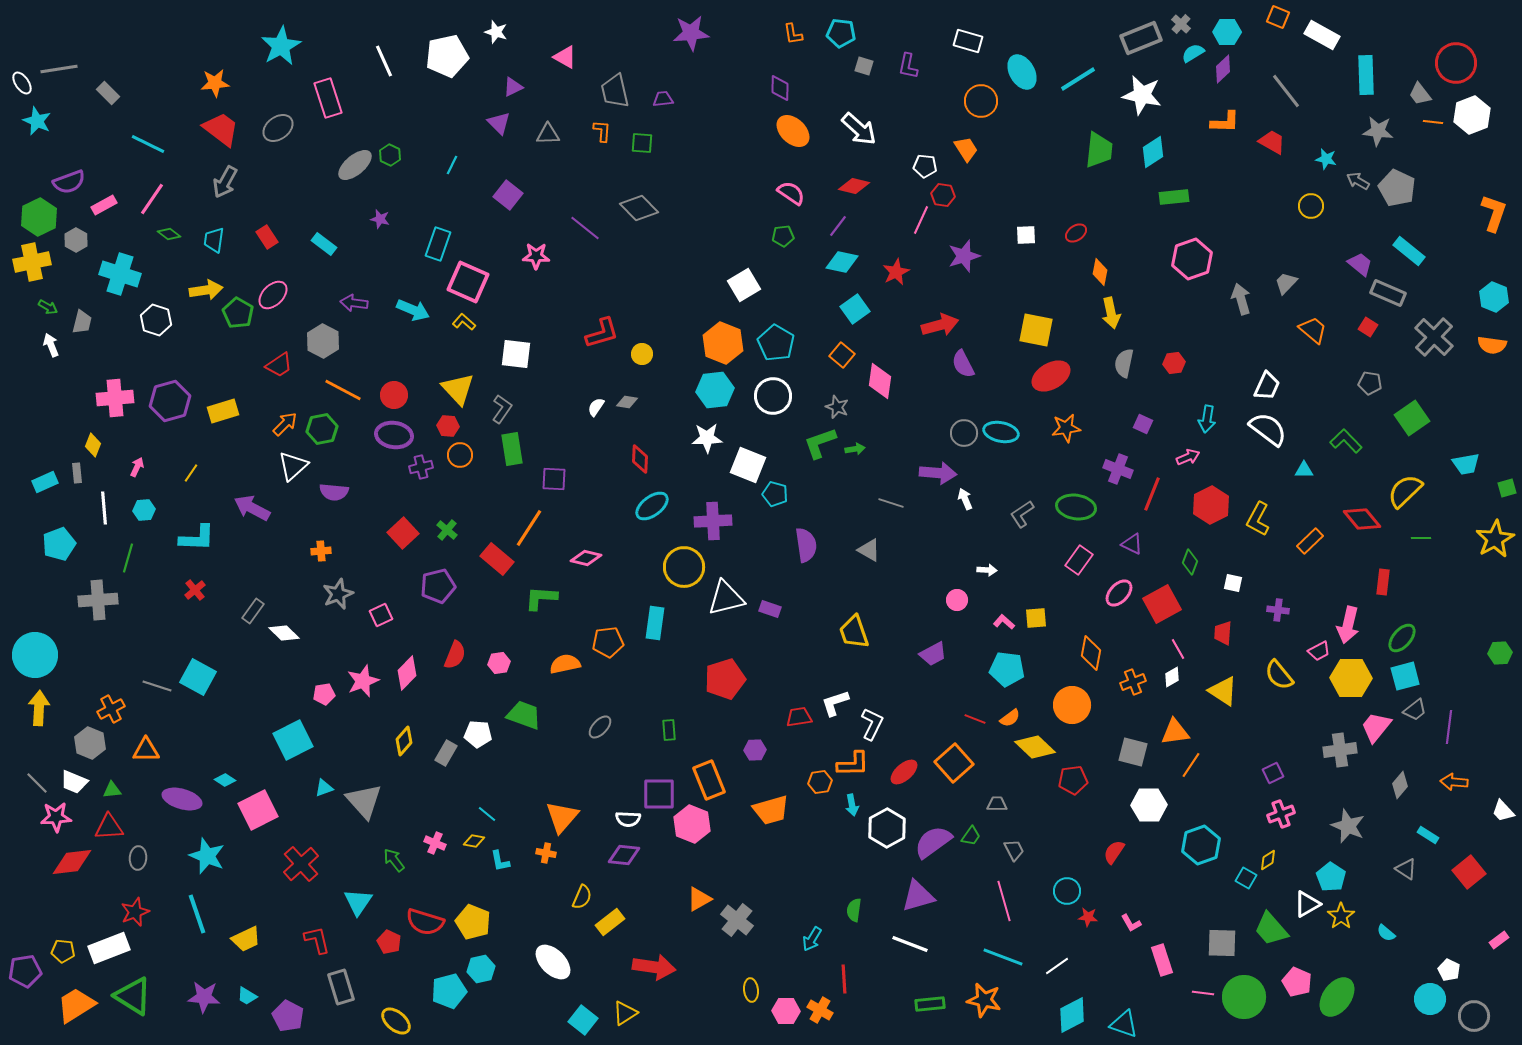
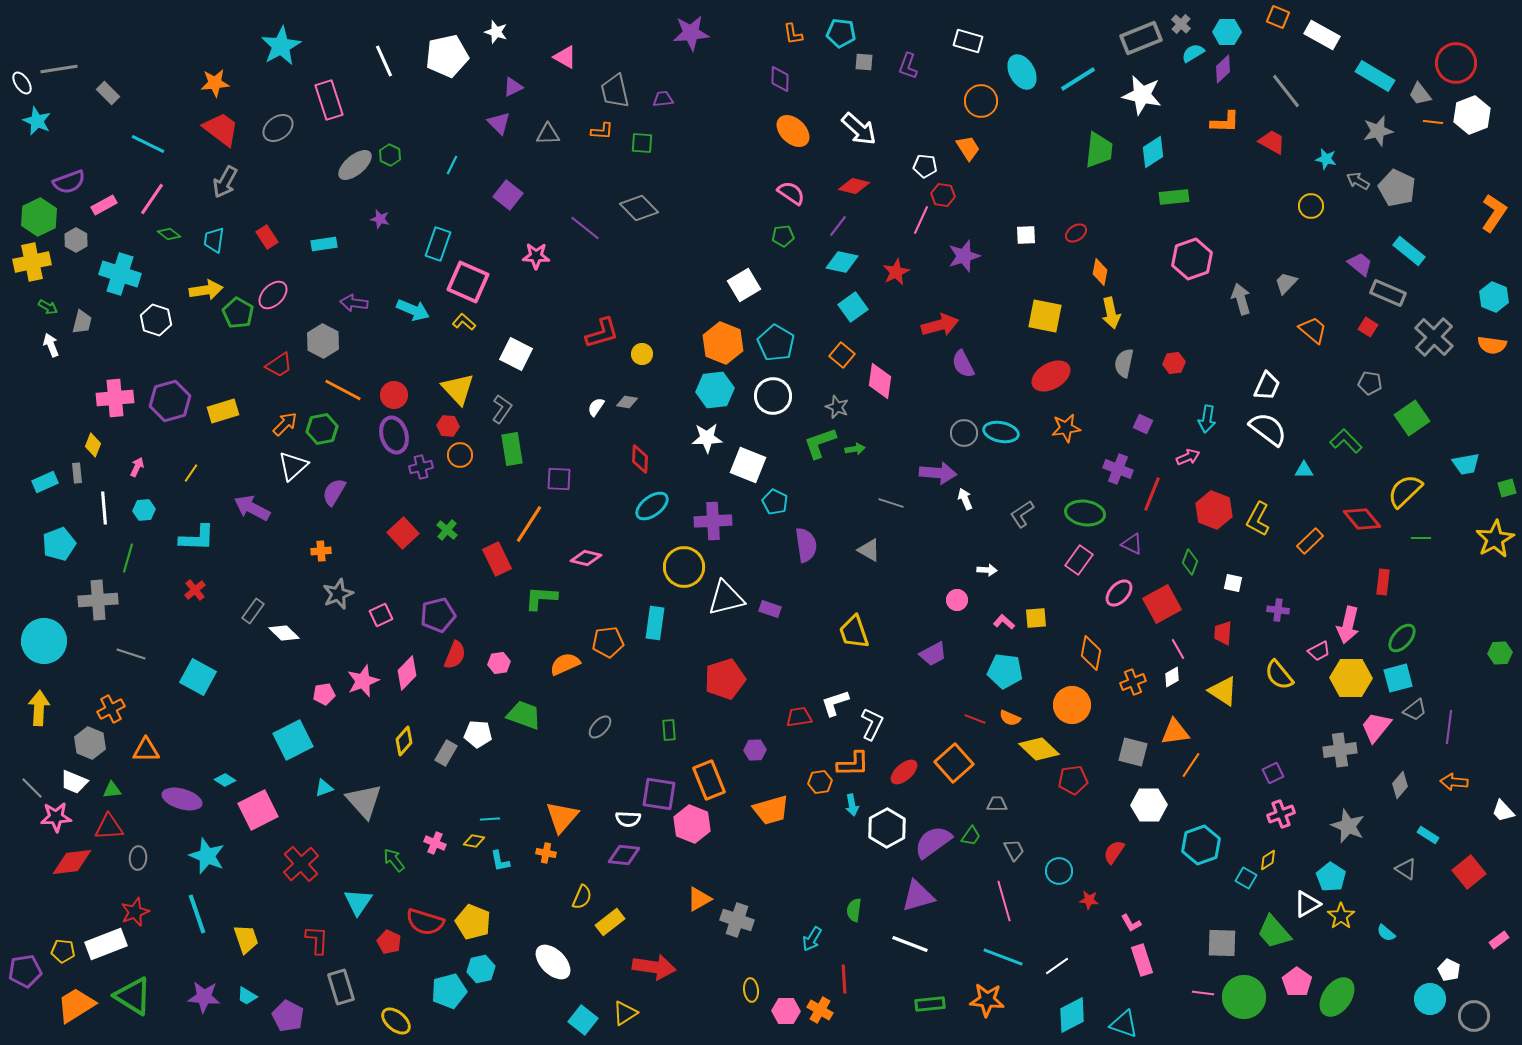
gray square at (864, 66): moved 4 px up; rotated 12 degrees counterclockwise
purple L-shape at (908, 66): rotated 8 degrees clockwise
cyan rectangle at (1366, 75): moved 9 px right, 1 px down; rotated 57 degrees counterclockwise
purple diamond at (780, 88): moved 9 px up
pink rectangle at (328, 98): moved 1 px right, 2 px down
orange L-shape at (602, 131): rotated 90 degrees clockwise
gray star at (1378, 131): rotated 20 degrees counterclockwise
orange trapezoid at (966, 149): moved 2 px right, 1 px up
orange L-shape at (1494, 213): rotated 15 degrees clockwise
cyan rectangle at (324, 244): rotated 45 degrees counterclockwise
cyan square at (855, 309): moved 2 px left, 2 px up
yellow square at (1036, 330): moved 9 px right, 14 px up
white square at (516, 354): rotated 20 degrees clockwise
purple ellipse at (394, 435): rotated 66 degrees clockwise
purple square at (554, 479): moved 5 px right
purple semicircle at (334, 492): rotated 116 degrees clockwise
cyan pentagon at (775, 494): moved 8 px down; rotated 10 degrees clockwise
red hexagon at (1211, 505): moved 3 px right, 5 px down; rotated 12 degrees counterclockwise
green ellipse at (1076, 507): moved 9 px right, 6 px down
orange line at (529, 528): moved 4 px up
red rectangle at (497, 559): rotated 24 degrees clockwise
purple pentagon at (438, 586): moved 29 px down
cyan circle at (35, 655): moved 9 px right, 14 px up
orange semicircle at (565, 664): rotated 12 degrees counterclockwise
cyan pentagon at (1007, 669): moved 2 px left, 2 px down
cyan square at (1405, 676): moved 7 px left, 2 px down
gray line at (157, 686): moved 26 px left, 32 px up
orange semicircle at (1010, 718): rotated 60 degrees clockwise
yellow diamond at (1035, 747): moved 4 px right, 2 px down
gray line at (37, 783): moved 5 px left, 5 px down
purple square at (659, 794): rotated 9 degrees clockwise
cyan line at (487, 814): moved 3 px right, 5 px down; rotated 42 degrees counterclockwise
cyan circle at (1067, 891): moved 8 px left, 20 px up
red star at (1088, 917): moved 1 px right, 17 px up
gray cross at (737, 920): rotated 20 degrees counterclockwise
green trapezoid at (1271, 929): moved 3 px right, 3 px down
yellow trapezoid at (246, 939): rotated 84 degrees counterclockwise
red L-shape at (317, 940): rotated 16 degrees clockwise
white rectangle at (109, 948): moved 3 px left, 4 px up
pink rectangle at (1162, 960): moved 20 px left
pink pentagon at (1297, 982): rotated 12 degrees clockwise
orange star at (984, 1000): moved 3 px right; rotated 8 degrees counterclockwise
